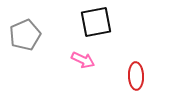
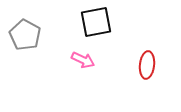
gray pentagon: rotated 20 degrees counterclockwise
red ellipse: moved 11 px right, 11 px up; rotated 8 degrees clockwise
